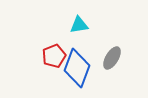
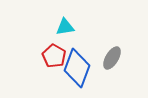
cyan triangle: moved 14 px left, 2 px down
red pentagon: rotated 20 degrees counterclockwise
